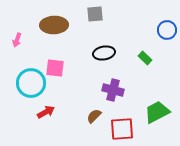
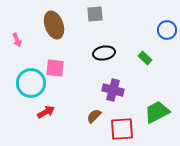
brown ellipse: rotated 72 degrees clockwise
pink arrow: rotated 40 degrees counterclockwise
